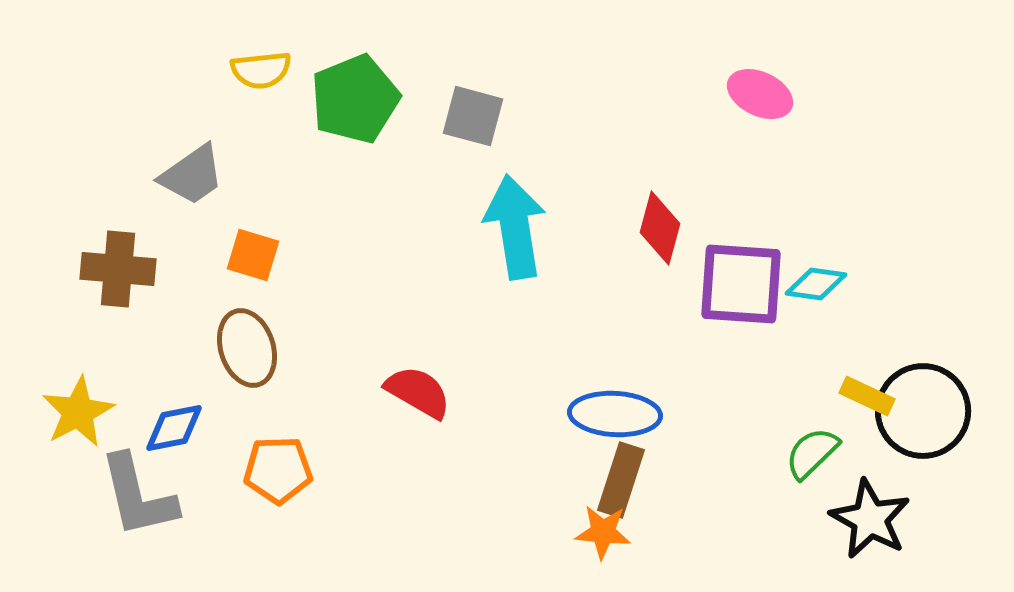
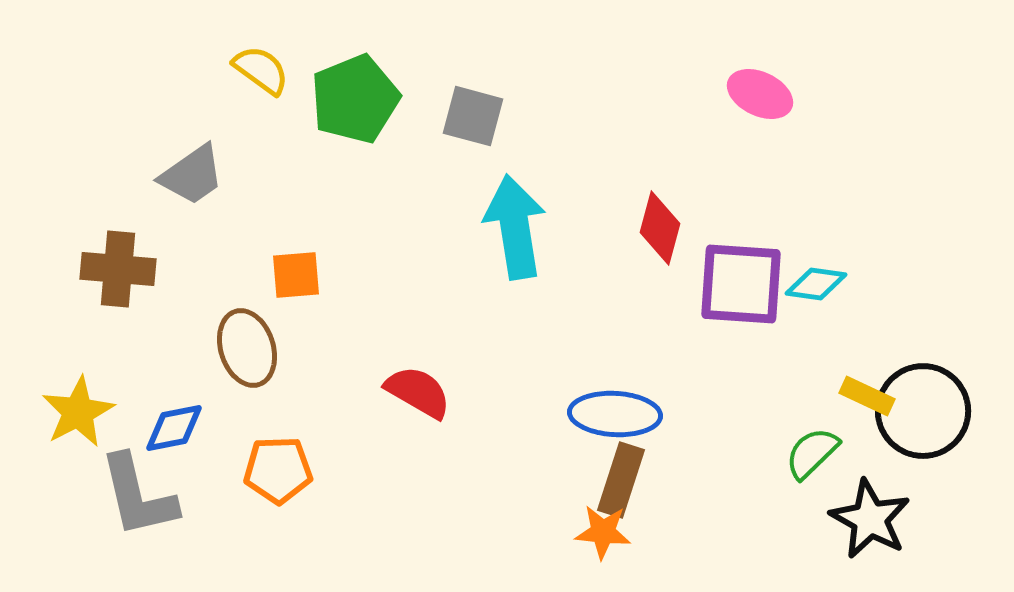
yellow semicircle: rotated 138 degrees counterclockwise
orange square: moved 43 px right, 20 px down; rotated 22 degrees counterclockwise
